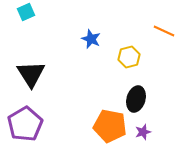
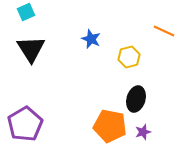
black triangle: moved 25 px up
